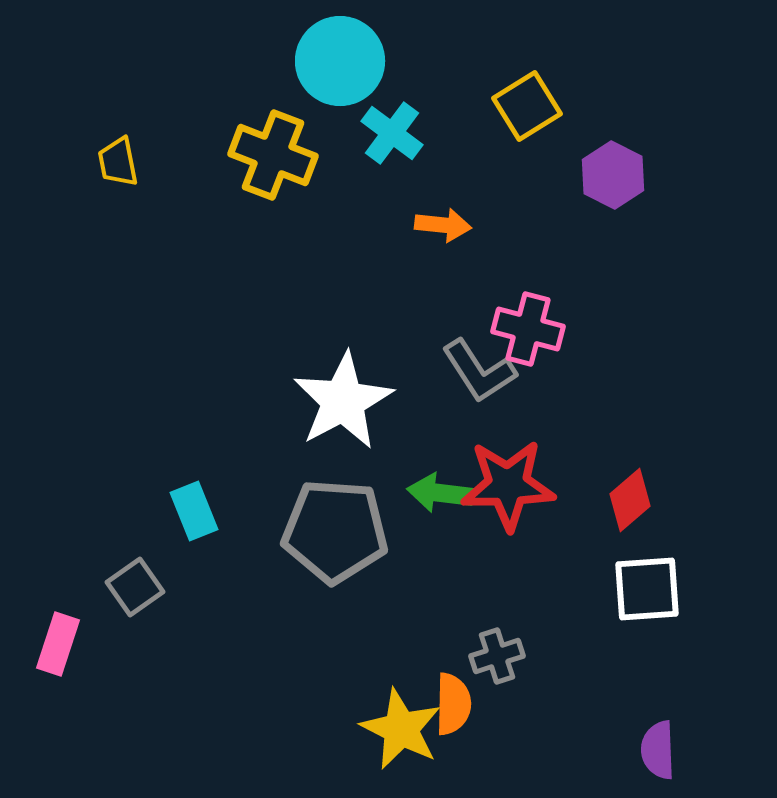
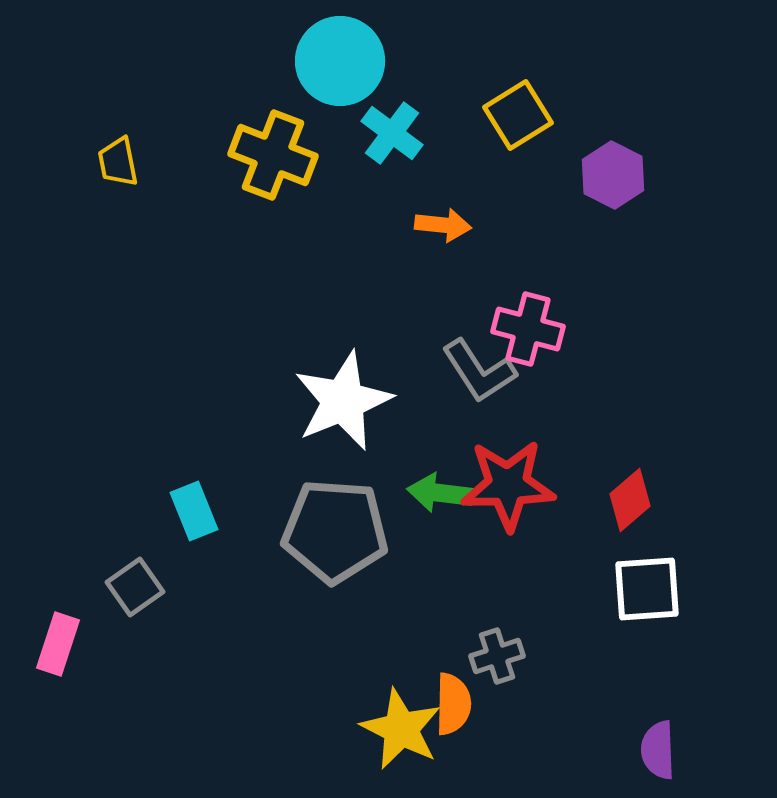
yellow square: moved 9 px left, 9 px down
white star: rotated 6 degrees clockwise
